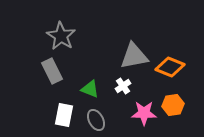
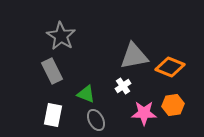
green triangle: moved 4 px left, 5 px down
white rectangle: moved 11 px left
